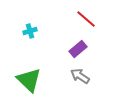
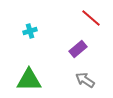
red line: moved 5 px right, 1 px up
gray arrow: moved 5 px right, 4 px down
green triangle: rotated 44 degrees counterclockwise
